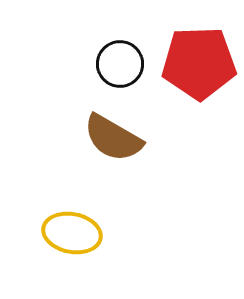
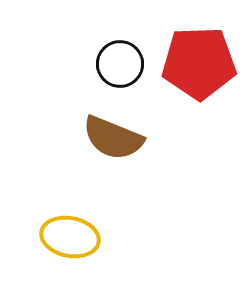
brown semicircle: rotated 8 degrees counterclockwise
yellow ellipse: moved 2 px left, 4 px down
